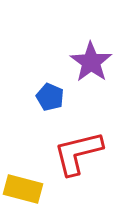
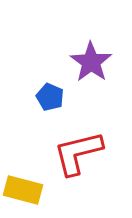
yellow rectangle: moved 1 px down
